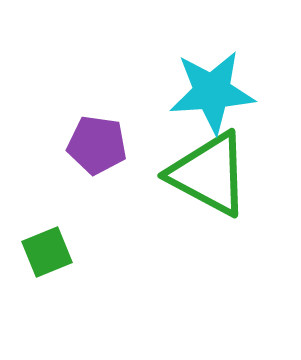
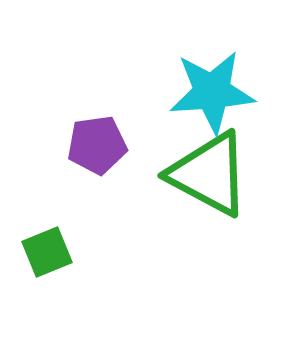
purple pentagon: rotated 16 degrees counterclockwise
